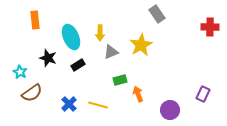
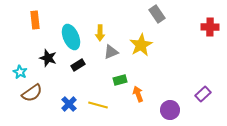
purple rectangle: rotated 21 degrees clockwise
